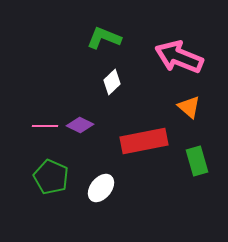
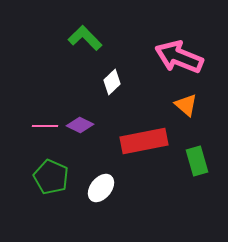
green L-shape: moved 19 px left; rotated 24 degrees clockwise
orange triangle: moved 3 px left, 2 px up
